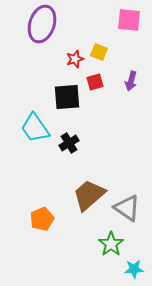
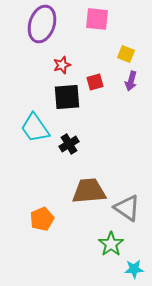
pink square: moved 32 px left, 1 px up
yellow square: moved 27 px right, 2 px down
red star: moved 13 px left, 6 px down
black cross: moved 1 px down
brown trapezoid: moved 4 px up; rotated 36 degrees clockwise
